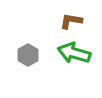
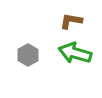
green arrow: moved 1 px right
